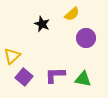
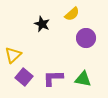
yellow triangle: moved 1 px right, 1 px up
purple L-shape: moved 2 px left, 3 px down
